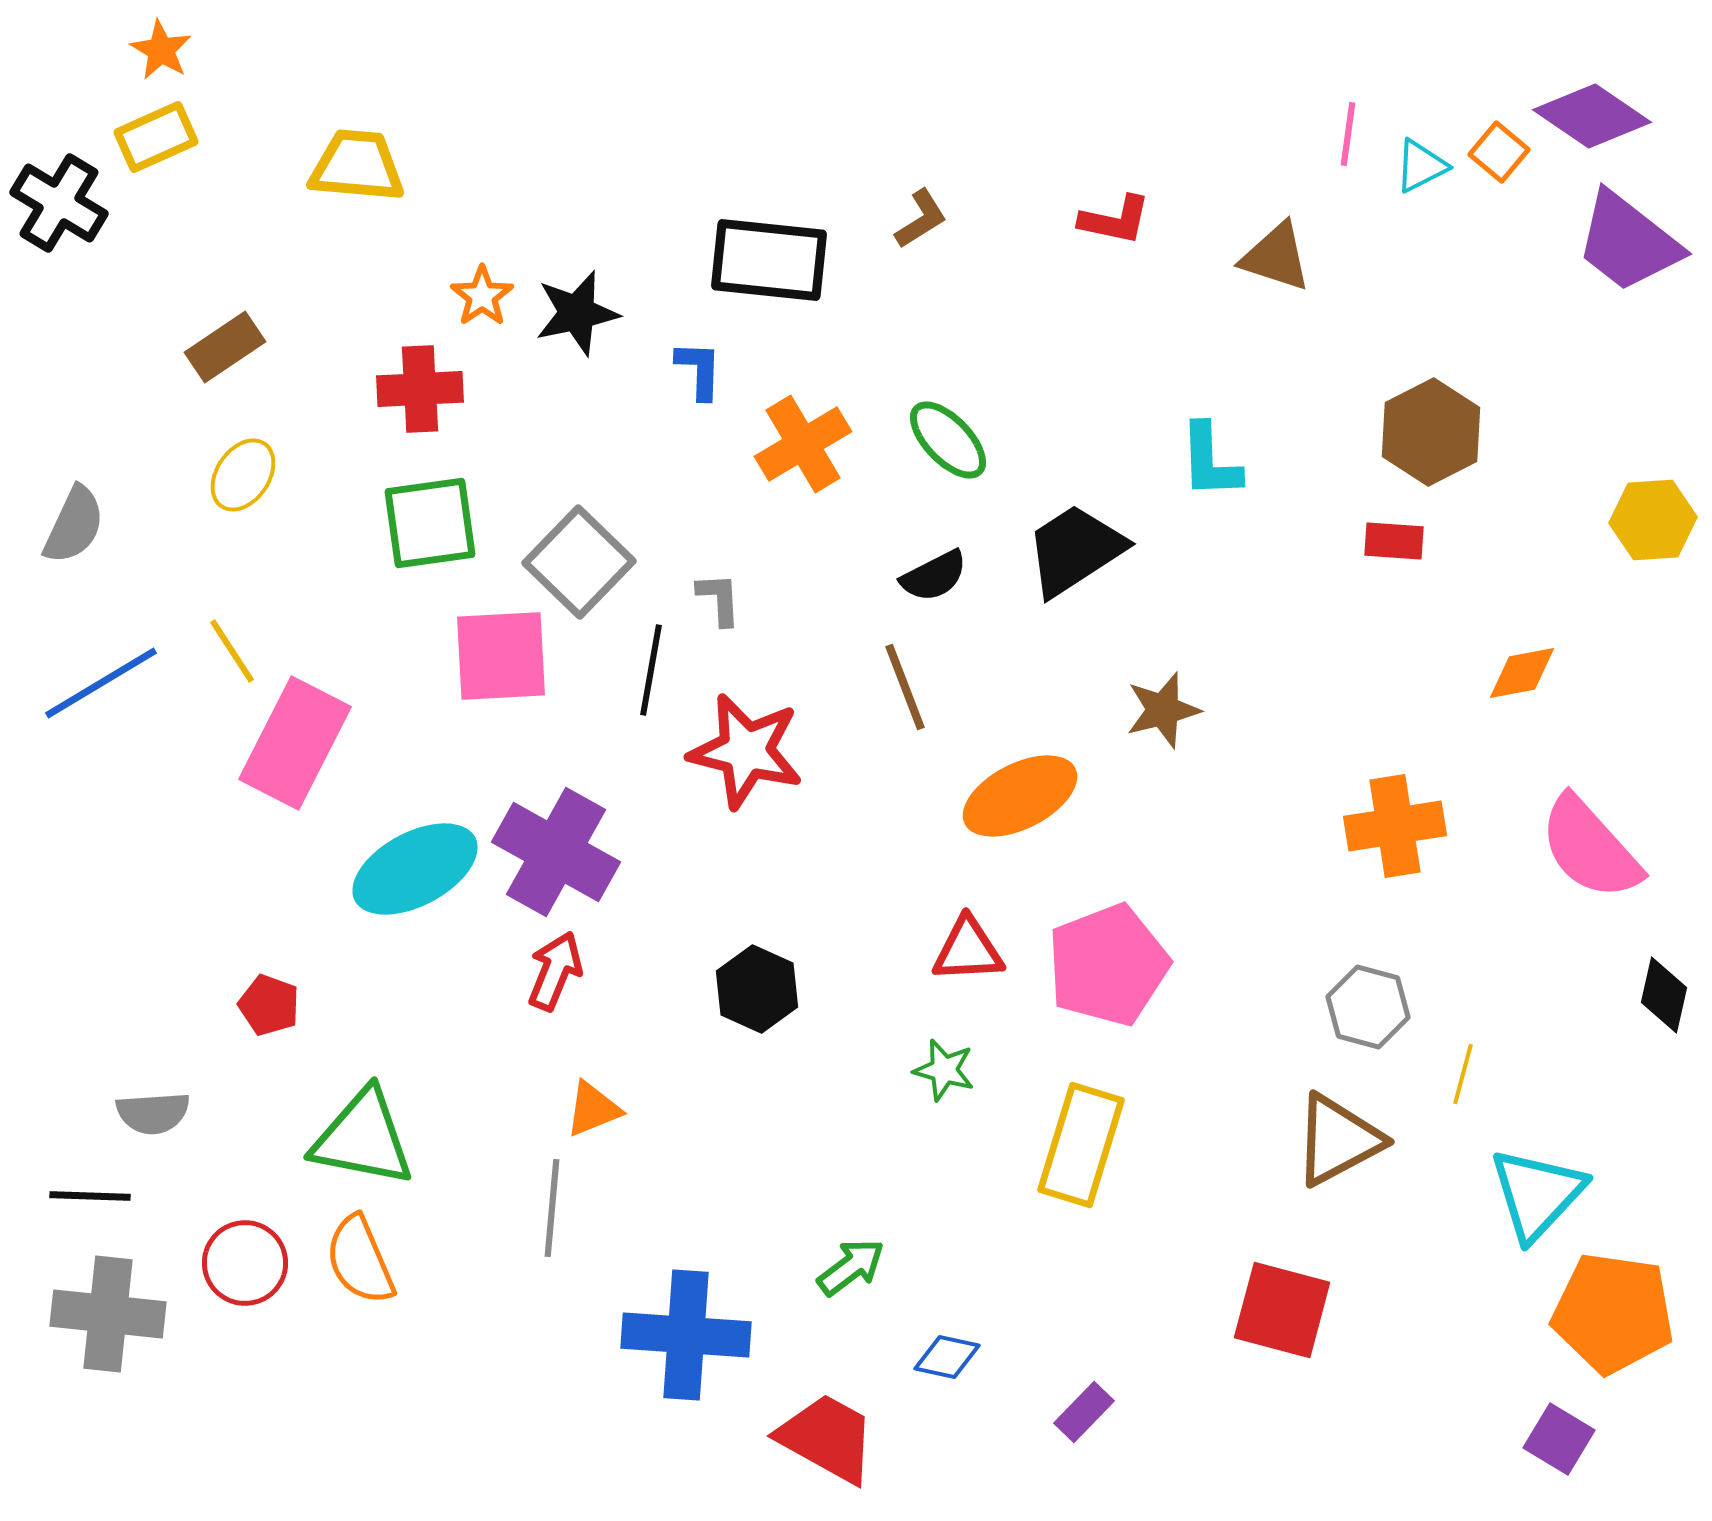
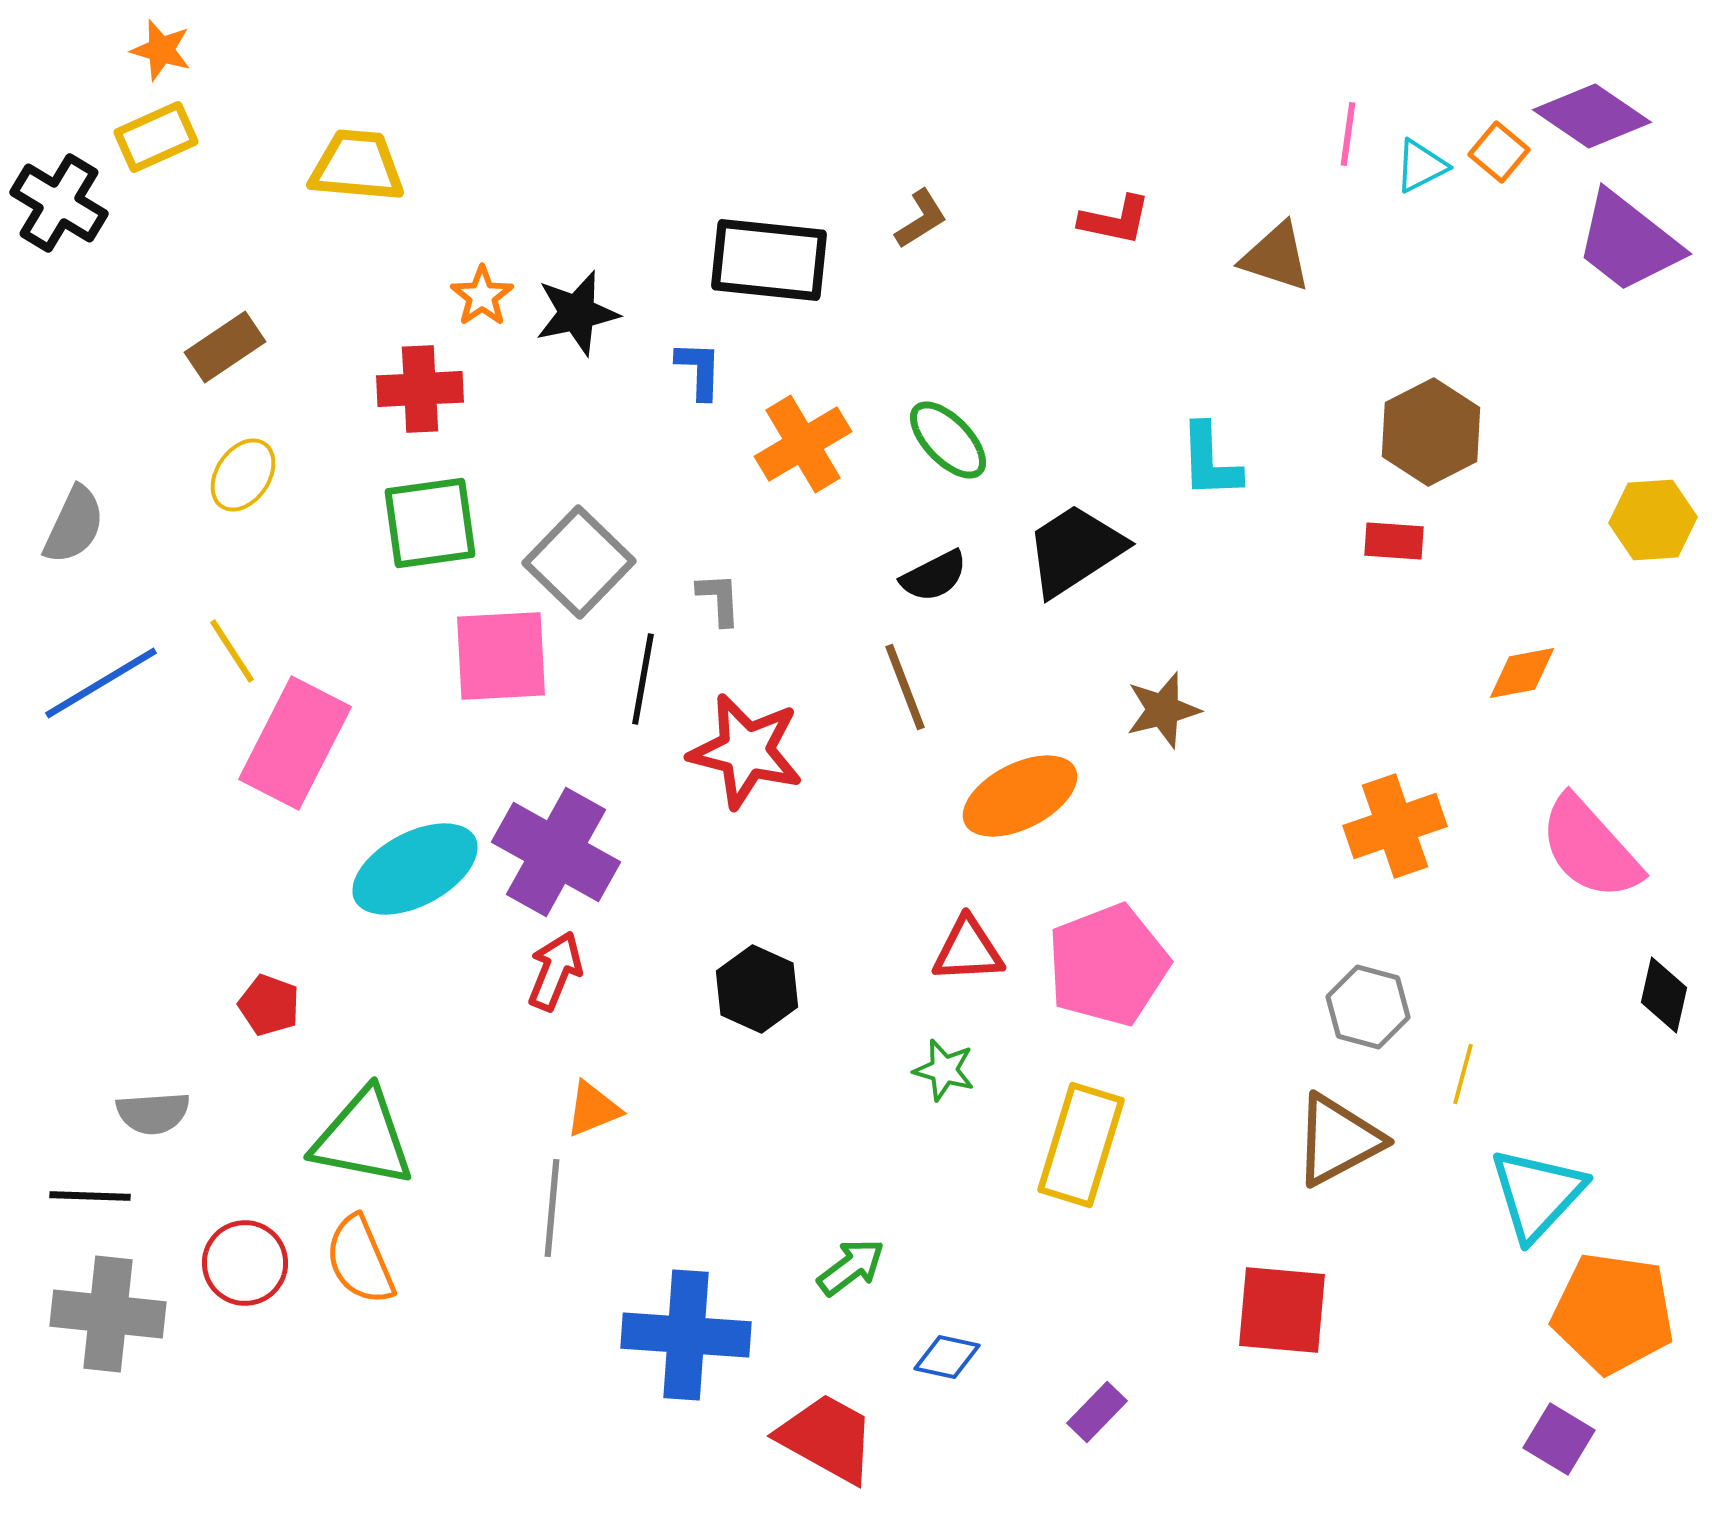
orange star at (161, 50): rotated 14 degrees counterclockwise
black line at (651, 670): moved 8 px left, 9 px down
orange cross at (1395, 826): rotated 10 degrees counterclockwise
red square at (1282, 1310): rotated 10 degrees counterclockwise
purple rectangle at (1084, 1412): moved 13 px right
